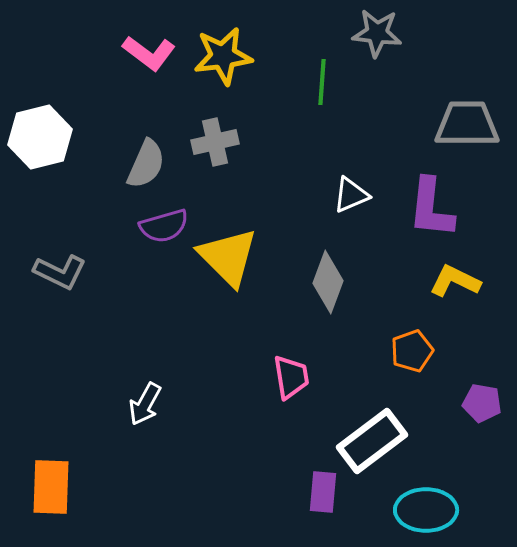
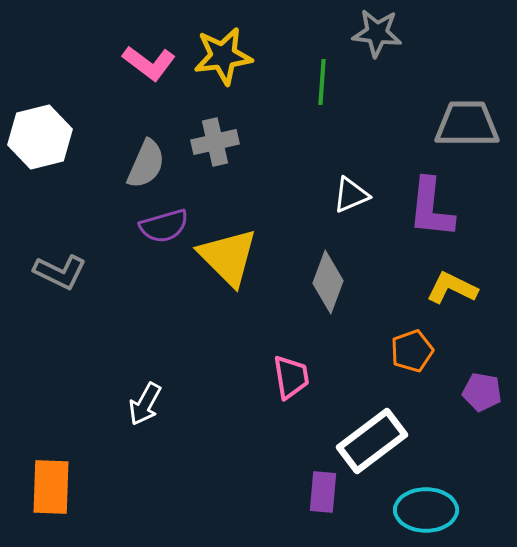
pink L-shape: moved 10 px down
yellow L-shape: moved 3 px left, 7 px down
purple pentagon: moved 11 px up
